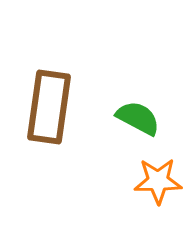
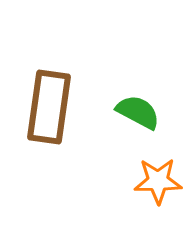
green semicircle: moved 6 px up
